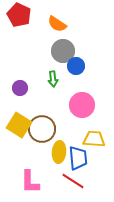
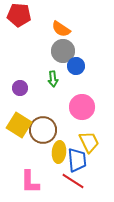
red pentagon: rotated 20 degrees counterclockwise
orange semicircle: moved 4 px right, 5 px down
pink circle: moved 2 px down
brown circle: moved 1 px right, 1 px down
yellow trapezoid: moved 5 px left, 3 px down; rotated 60 degrees clockwise
blue trapezoid: moved 1 px left, 2 px down
